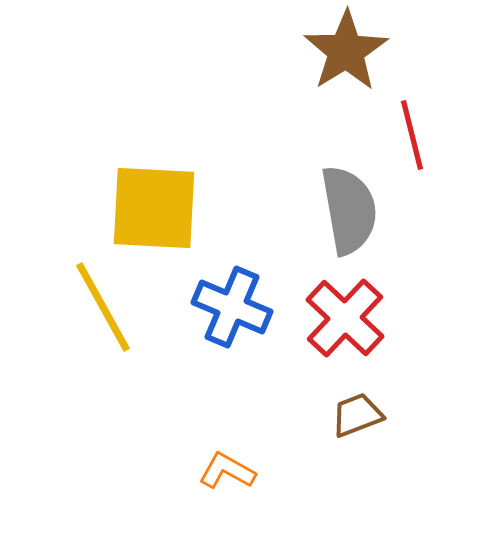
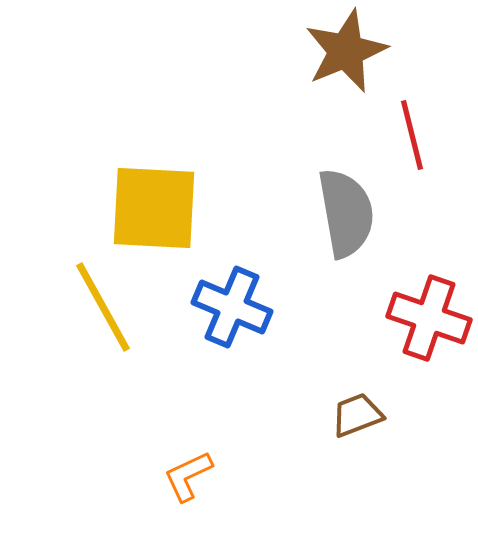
brown star: rotated 10 degrees clockwise
gray semicircle: moved 3 px left, 3 px down
red cross: moved 84 px right; rotated 24 degrees counterclockwise
orange L-shape: moved 39 px left, 5 px down; rotated 54 degrees counterclockwise
